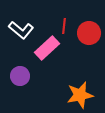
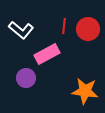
red circle: moved 1 px left, 4 px up
pink rectangle: moved 6 px down; rotated 15 degrees clockwise
purple circle: moved 6 px right, 2 px down
orange star: moved 5 px right, 4 px up; rotated 20 degrees clockwise
